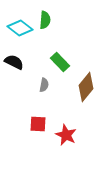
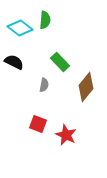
red square: rotated 18 degrees clockwise
